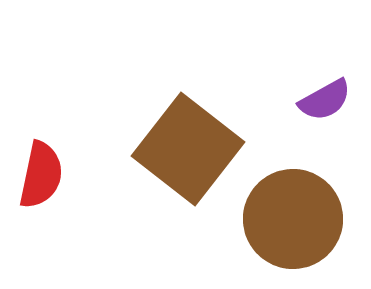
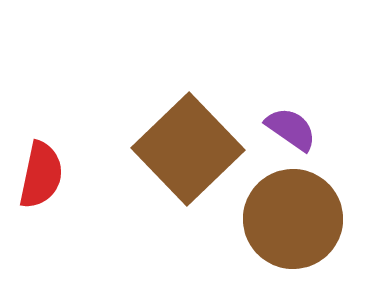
purple semicircle: moved 34 px left, 29 px down; rotated 116 degrees counterclockwise
brown square: rotated 8 degrees clockwise
